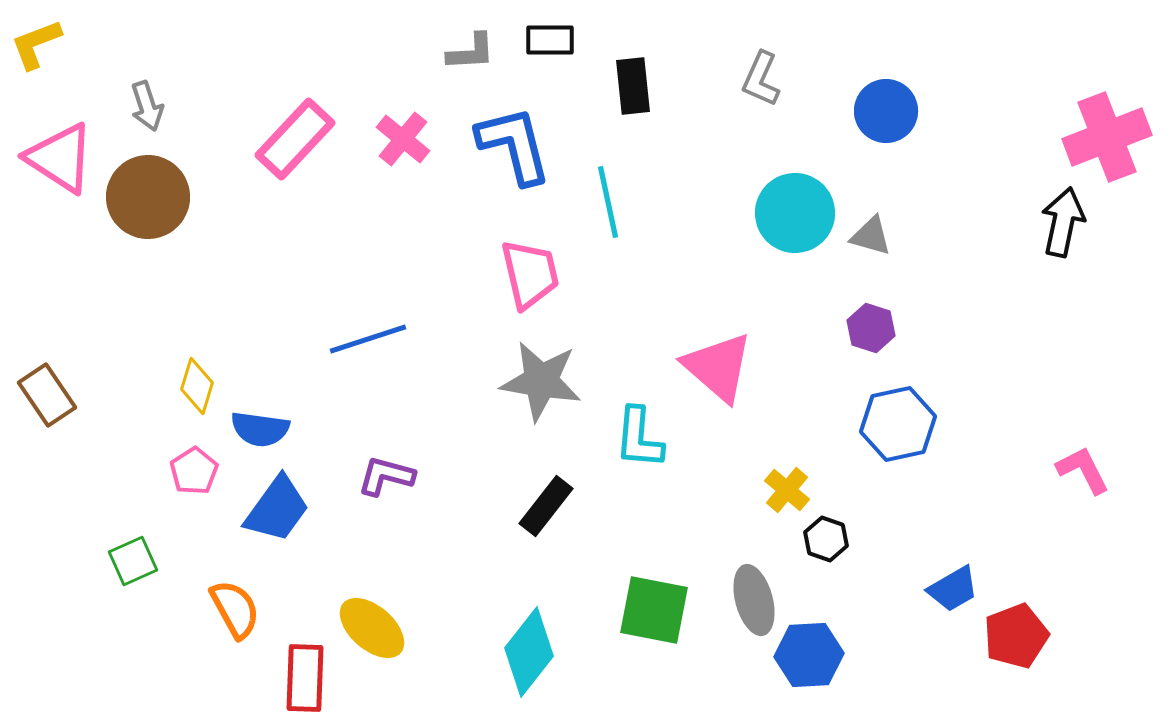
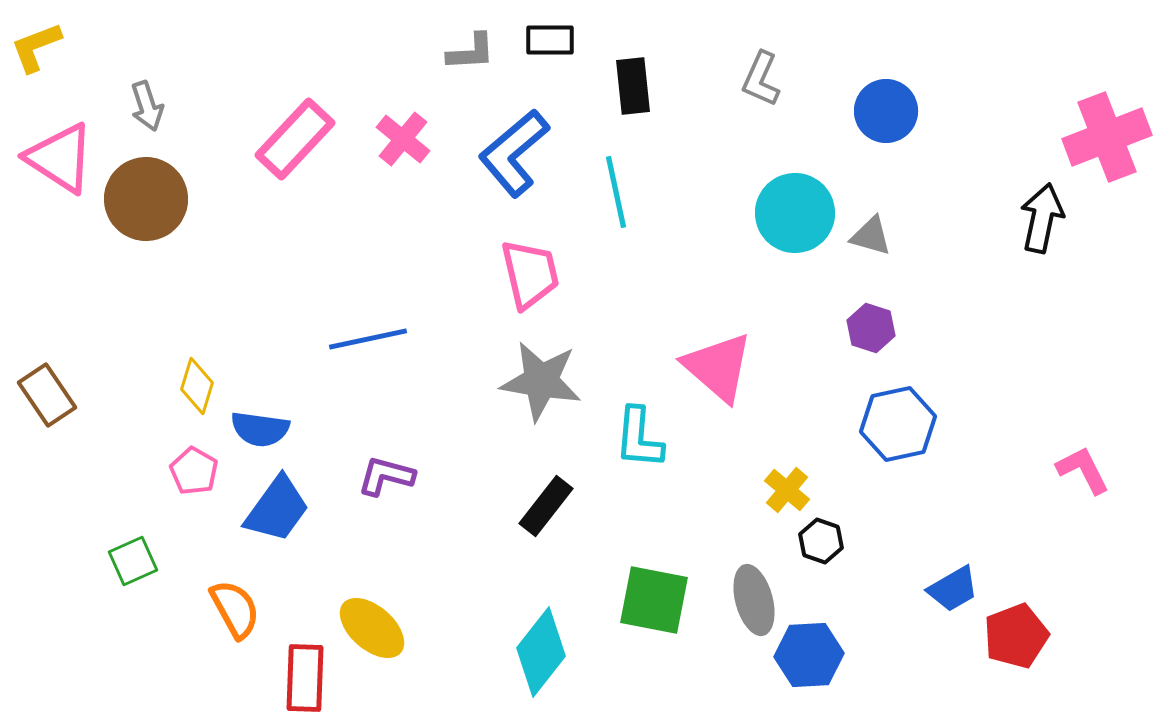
yellow L-shape at (36, 44): moved 3 px down
blue L-shape at (514, 145): moved 8 px down; rotated 116 degrees counterclockwise
brown circle at (148, 197): moved 2 px left, 2 px down
cyan line at (608, 202): moved 8 px right, 10 px up
black arrow at (1063, 222): moved 21 px left, 4 px up
blue line at (368, 339): rotated 6 degrees clockwise
pink pentagon at (194, 471): rotated 9 degrees counterclockwise
black hexagon at (826, 539): moved 5 px left, 2 px down
green square at (654, 610): moved 10 px up
cyan diamond at (529, 652): moved 12 px right
